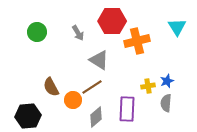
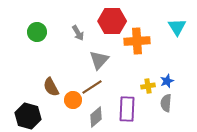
orange cross: rotated 10 degrees clockwise
gray triangle: rotated 40 degrees clockwise
black hexagon: rotated 20 degrees clockwise
